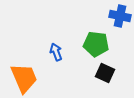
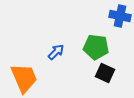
green pentagon: moved 3 px down
blue arrow: rotated 66 degrees clockwise
